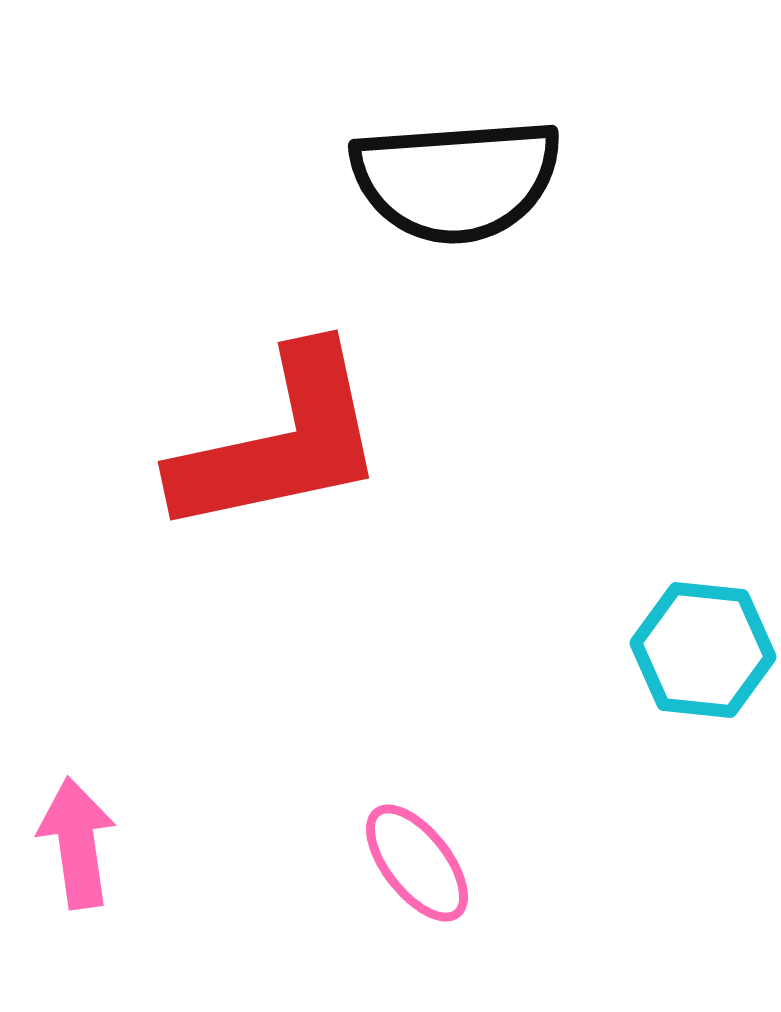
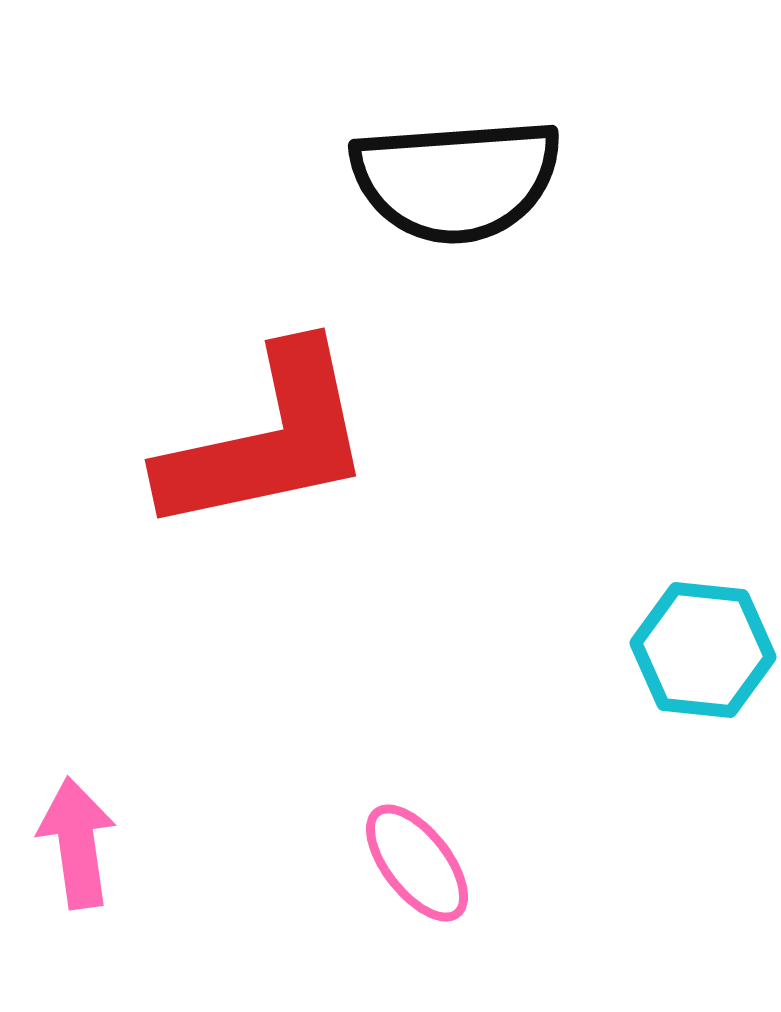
red L-shape: moved 13 px left, 2 px up
